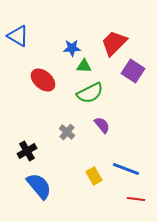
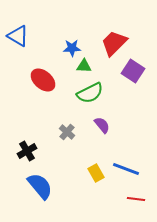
yellow rectangle: moved 2 px right, 3 px up
blue semicircle: moved 1 px right
